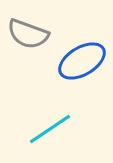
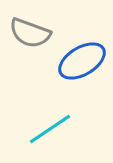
gray semicircle: moved 2 px right, 1 px up
